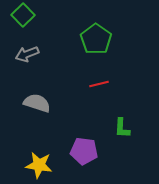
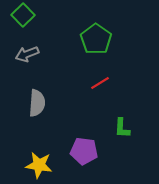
red line: moved 1 px right, 1 px up; rotated 18 degrees counterclockwise
gray semicircle: rotated 76 degrees clockwise
